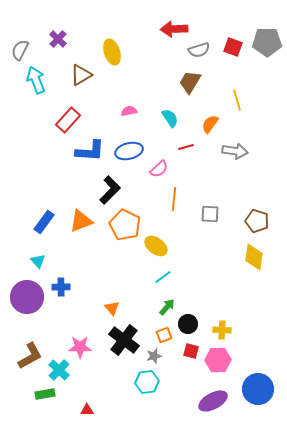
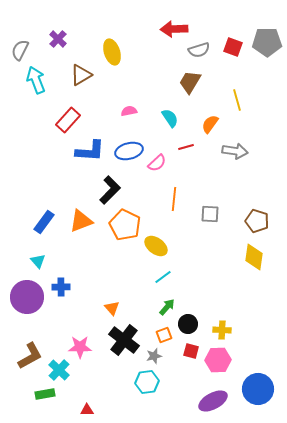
pink semicircle at (159, 169): moved 2 px left, 6 px up
